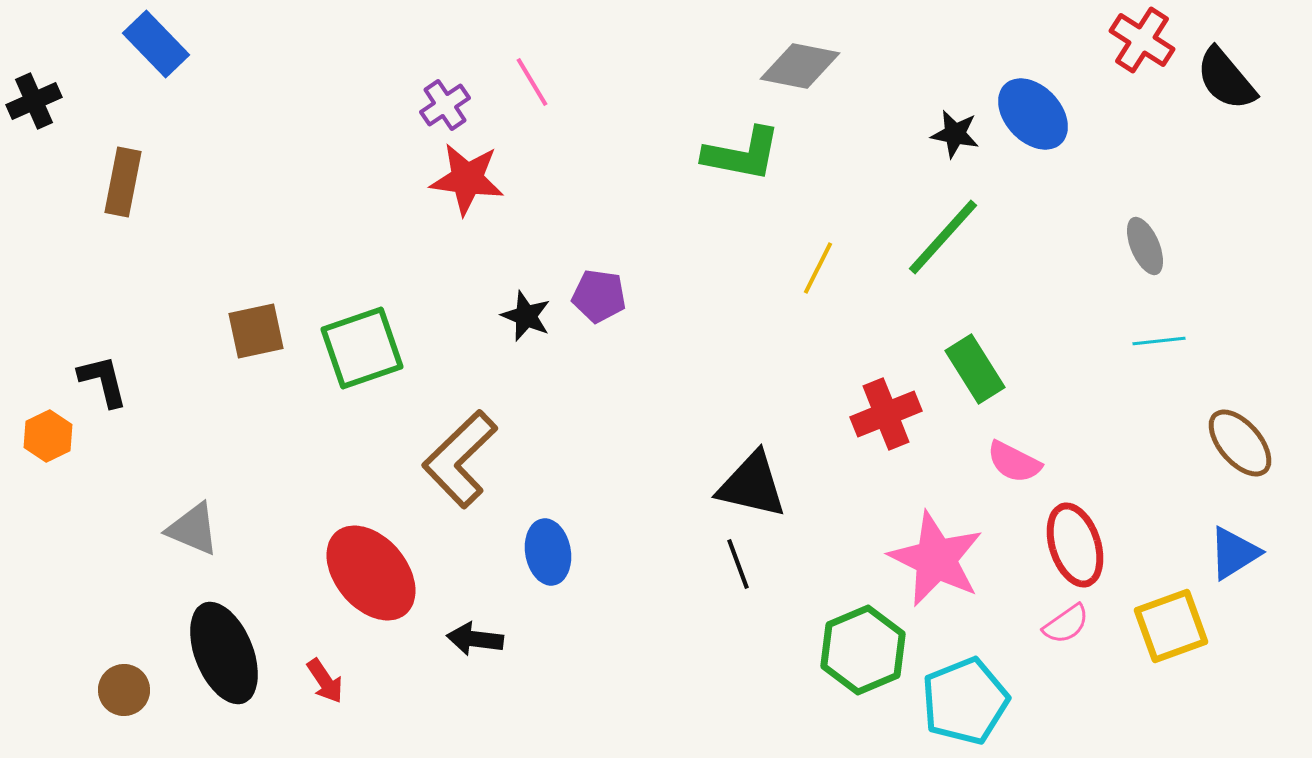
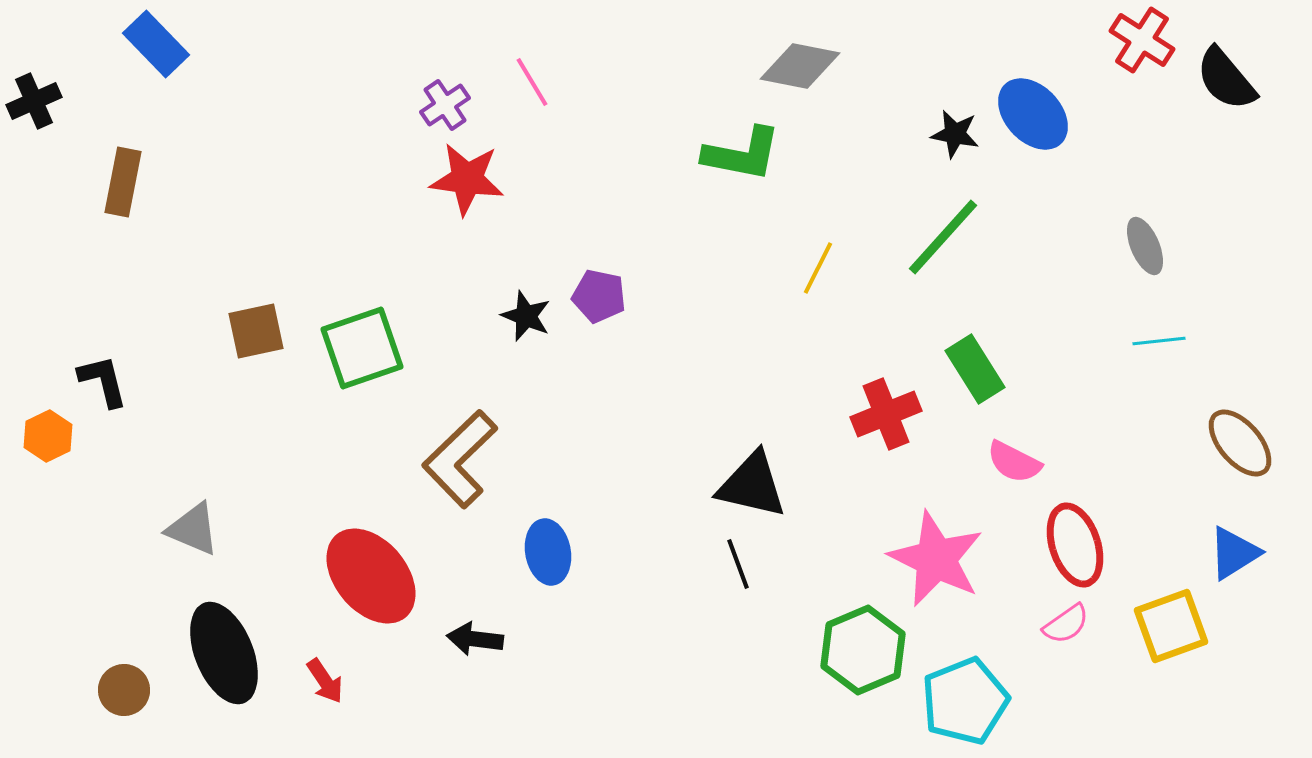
purple pentagon at (599, 296): rotated 4 degrees clockwise
red ellipse at (371, 573): moved 3 px down
